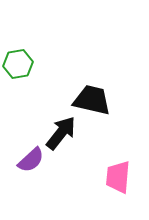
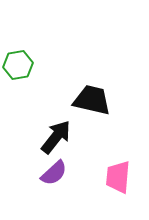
green hexagon: moved 1 px down
black arrow: moved 5 px left, 4 px down
purple semicircle: moved 23 px right, 13 px down
